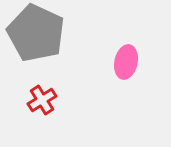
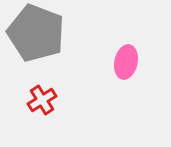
gray pentagon: rotated 4 degrees counterclockwise
